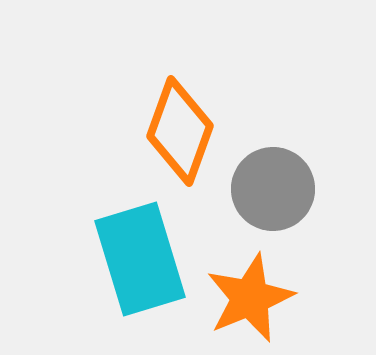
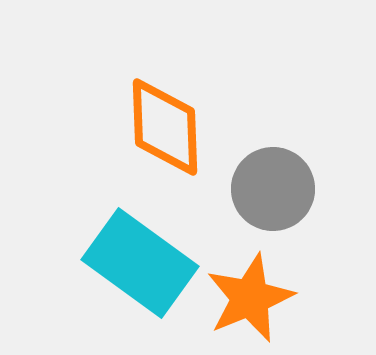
orange diamond: moved 15 px left, 4 px up; rotated 22 degrees counterclockwise
cyan rectangle: moved 4 px down; rotated 37 degrees counterclockwise
